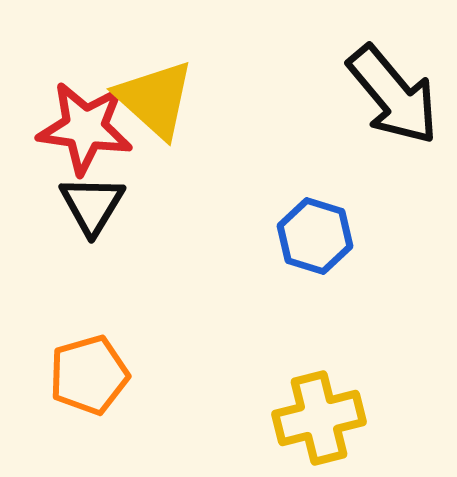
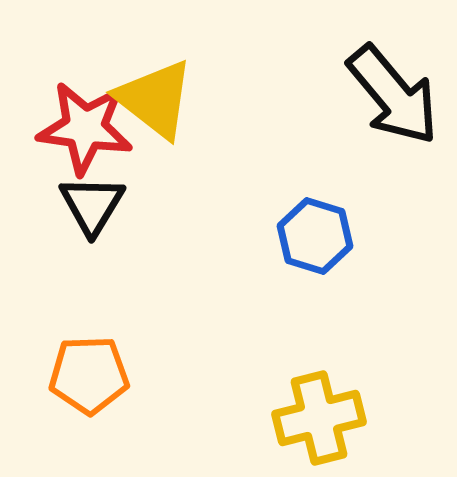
yellow triangle: rotated 4 degrees counterclockwise
orange pentagon: rotated 14 degrees clockwise
